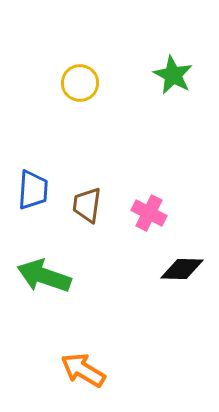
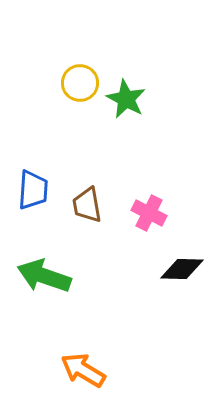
green star: moved 47 px left, 24 px down
brown trapezoid: rotated 18 degrees counterclockwise
